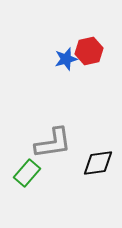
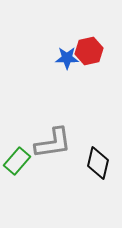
blue star: moved 1 px right, 1 px up; rotated 15 degrees clockwise
black diamond: rotated 68 degrees counterclockwise
green rectangle: moved 10 px left, 12 px up
